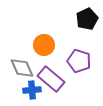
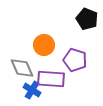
black pentagon: rotated 25 degrees counterclockwise
purple pentagon: moved 4 px left, 1 px up
purple rectangle: rotated 36 degrees counterclockwise
blue cross: rotated 36 degrees clockwise
